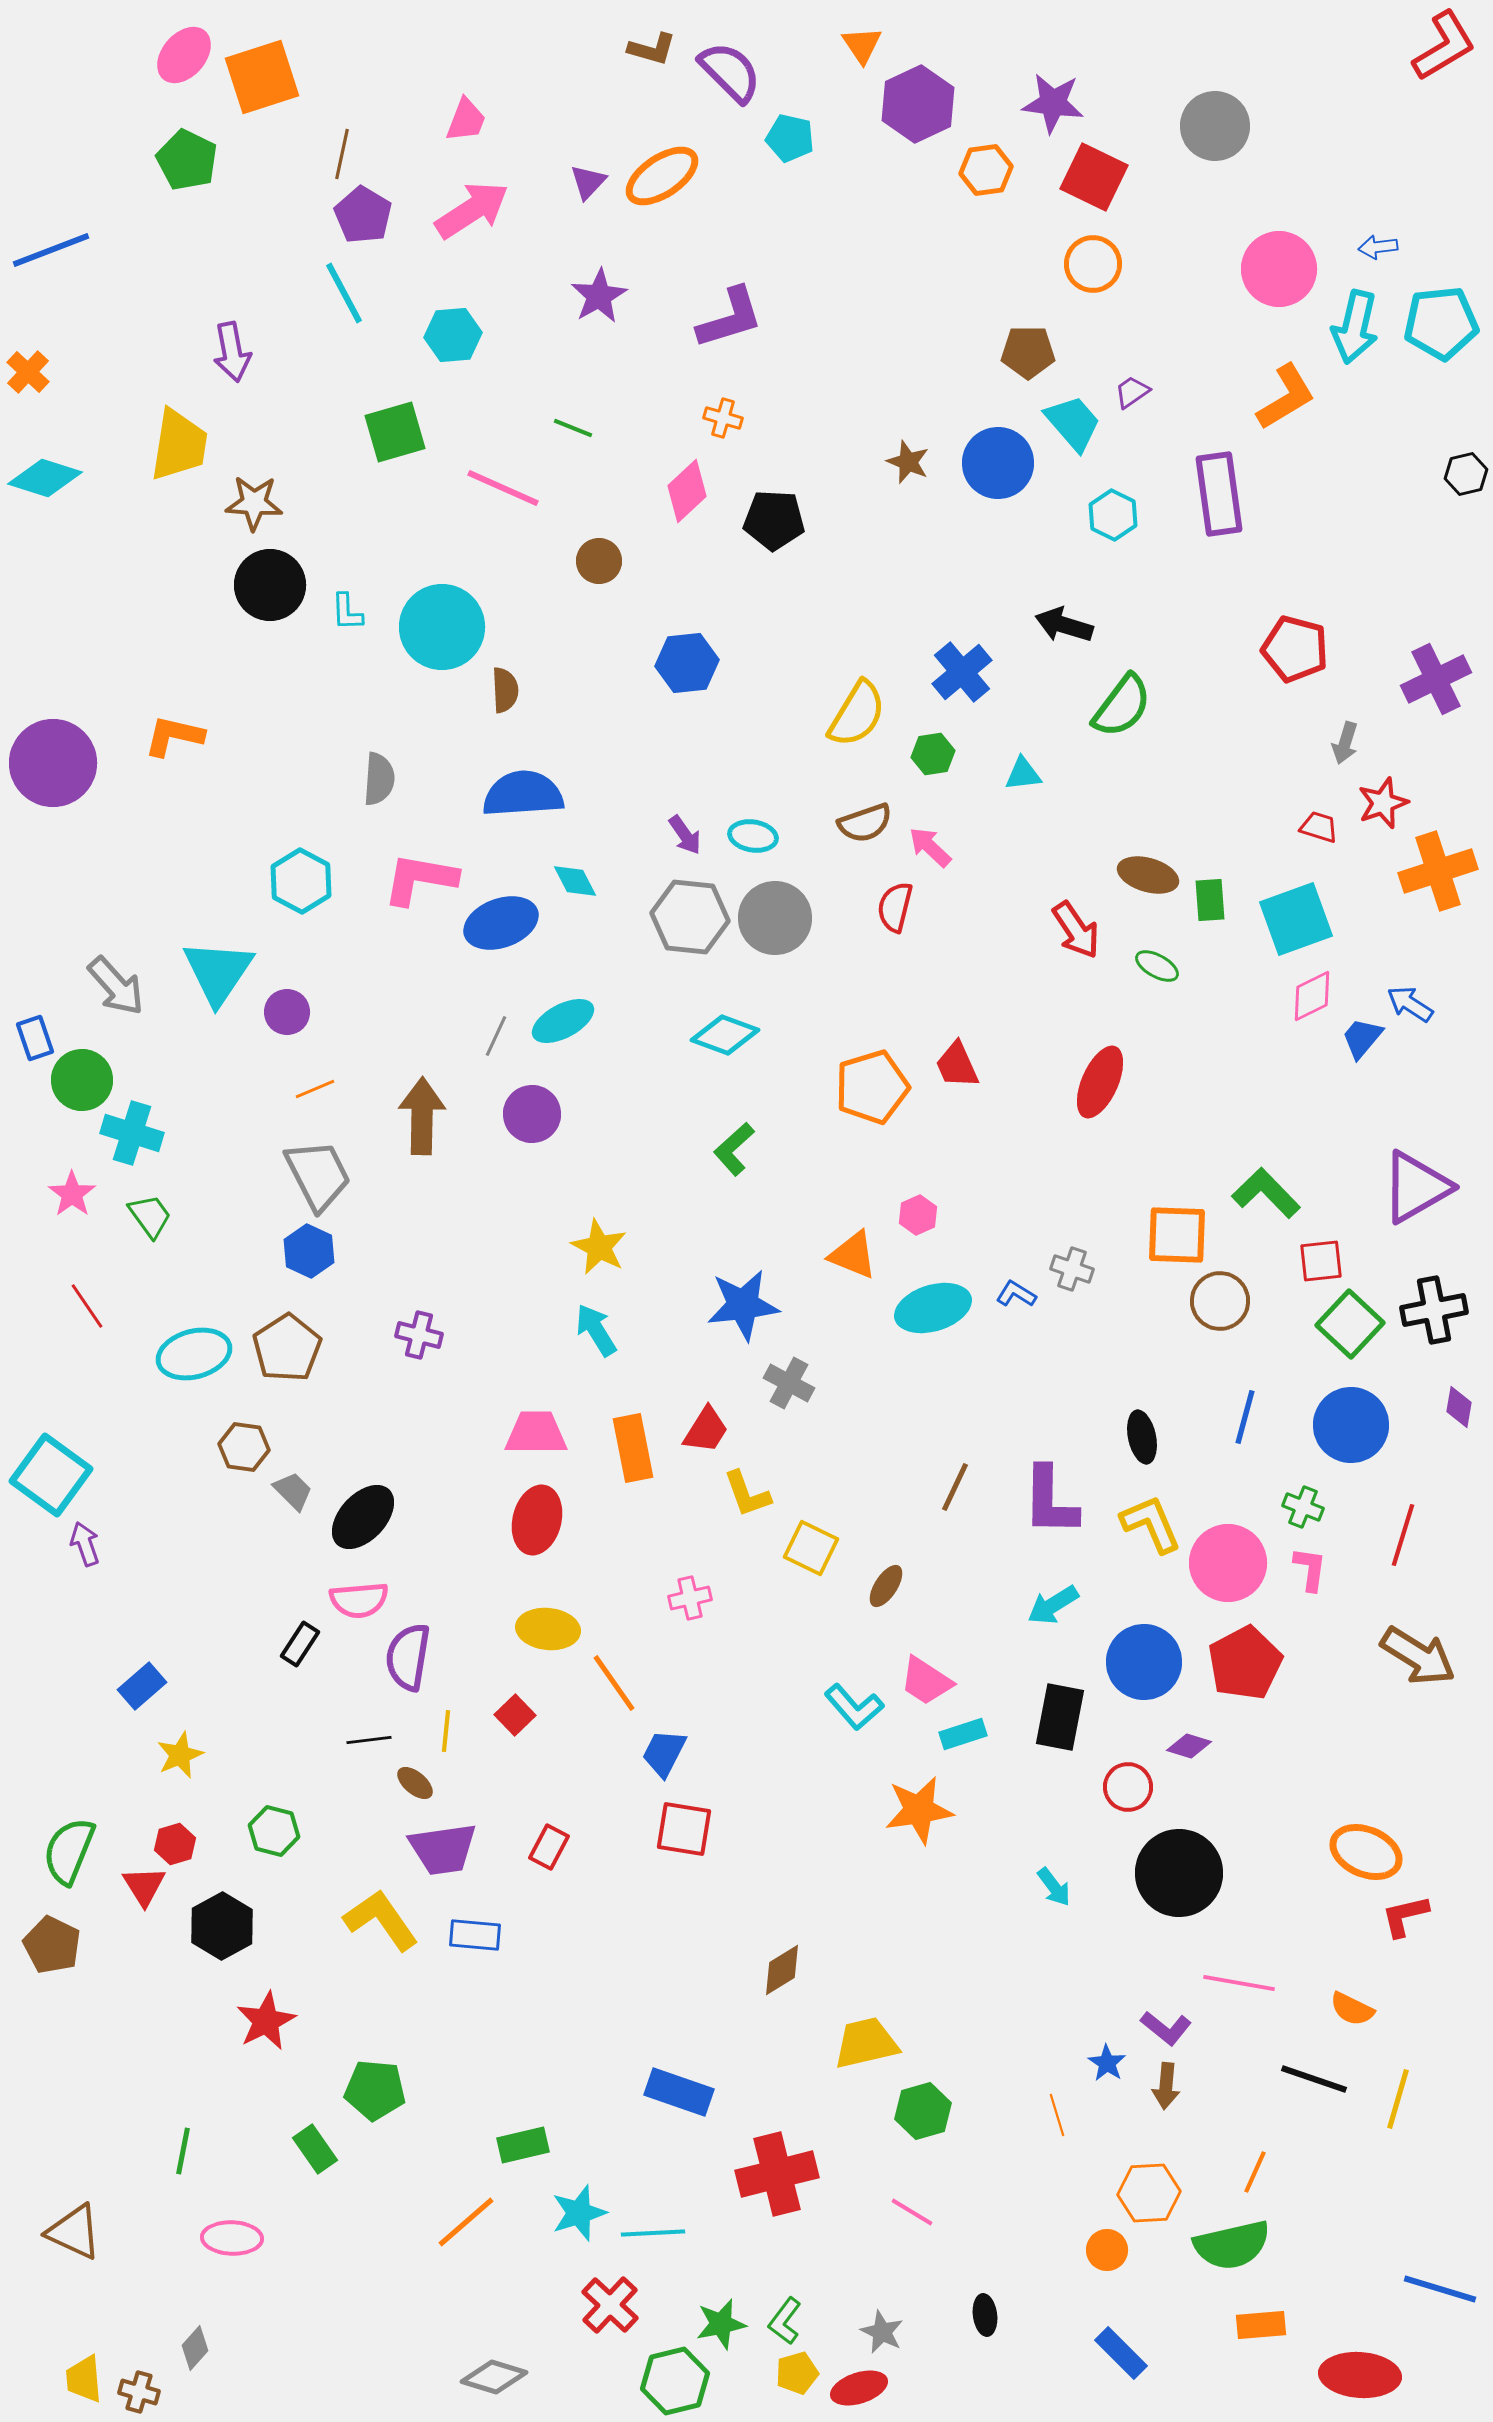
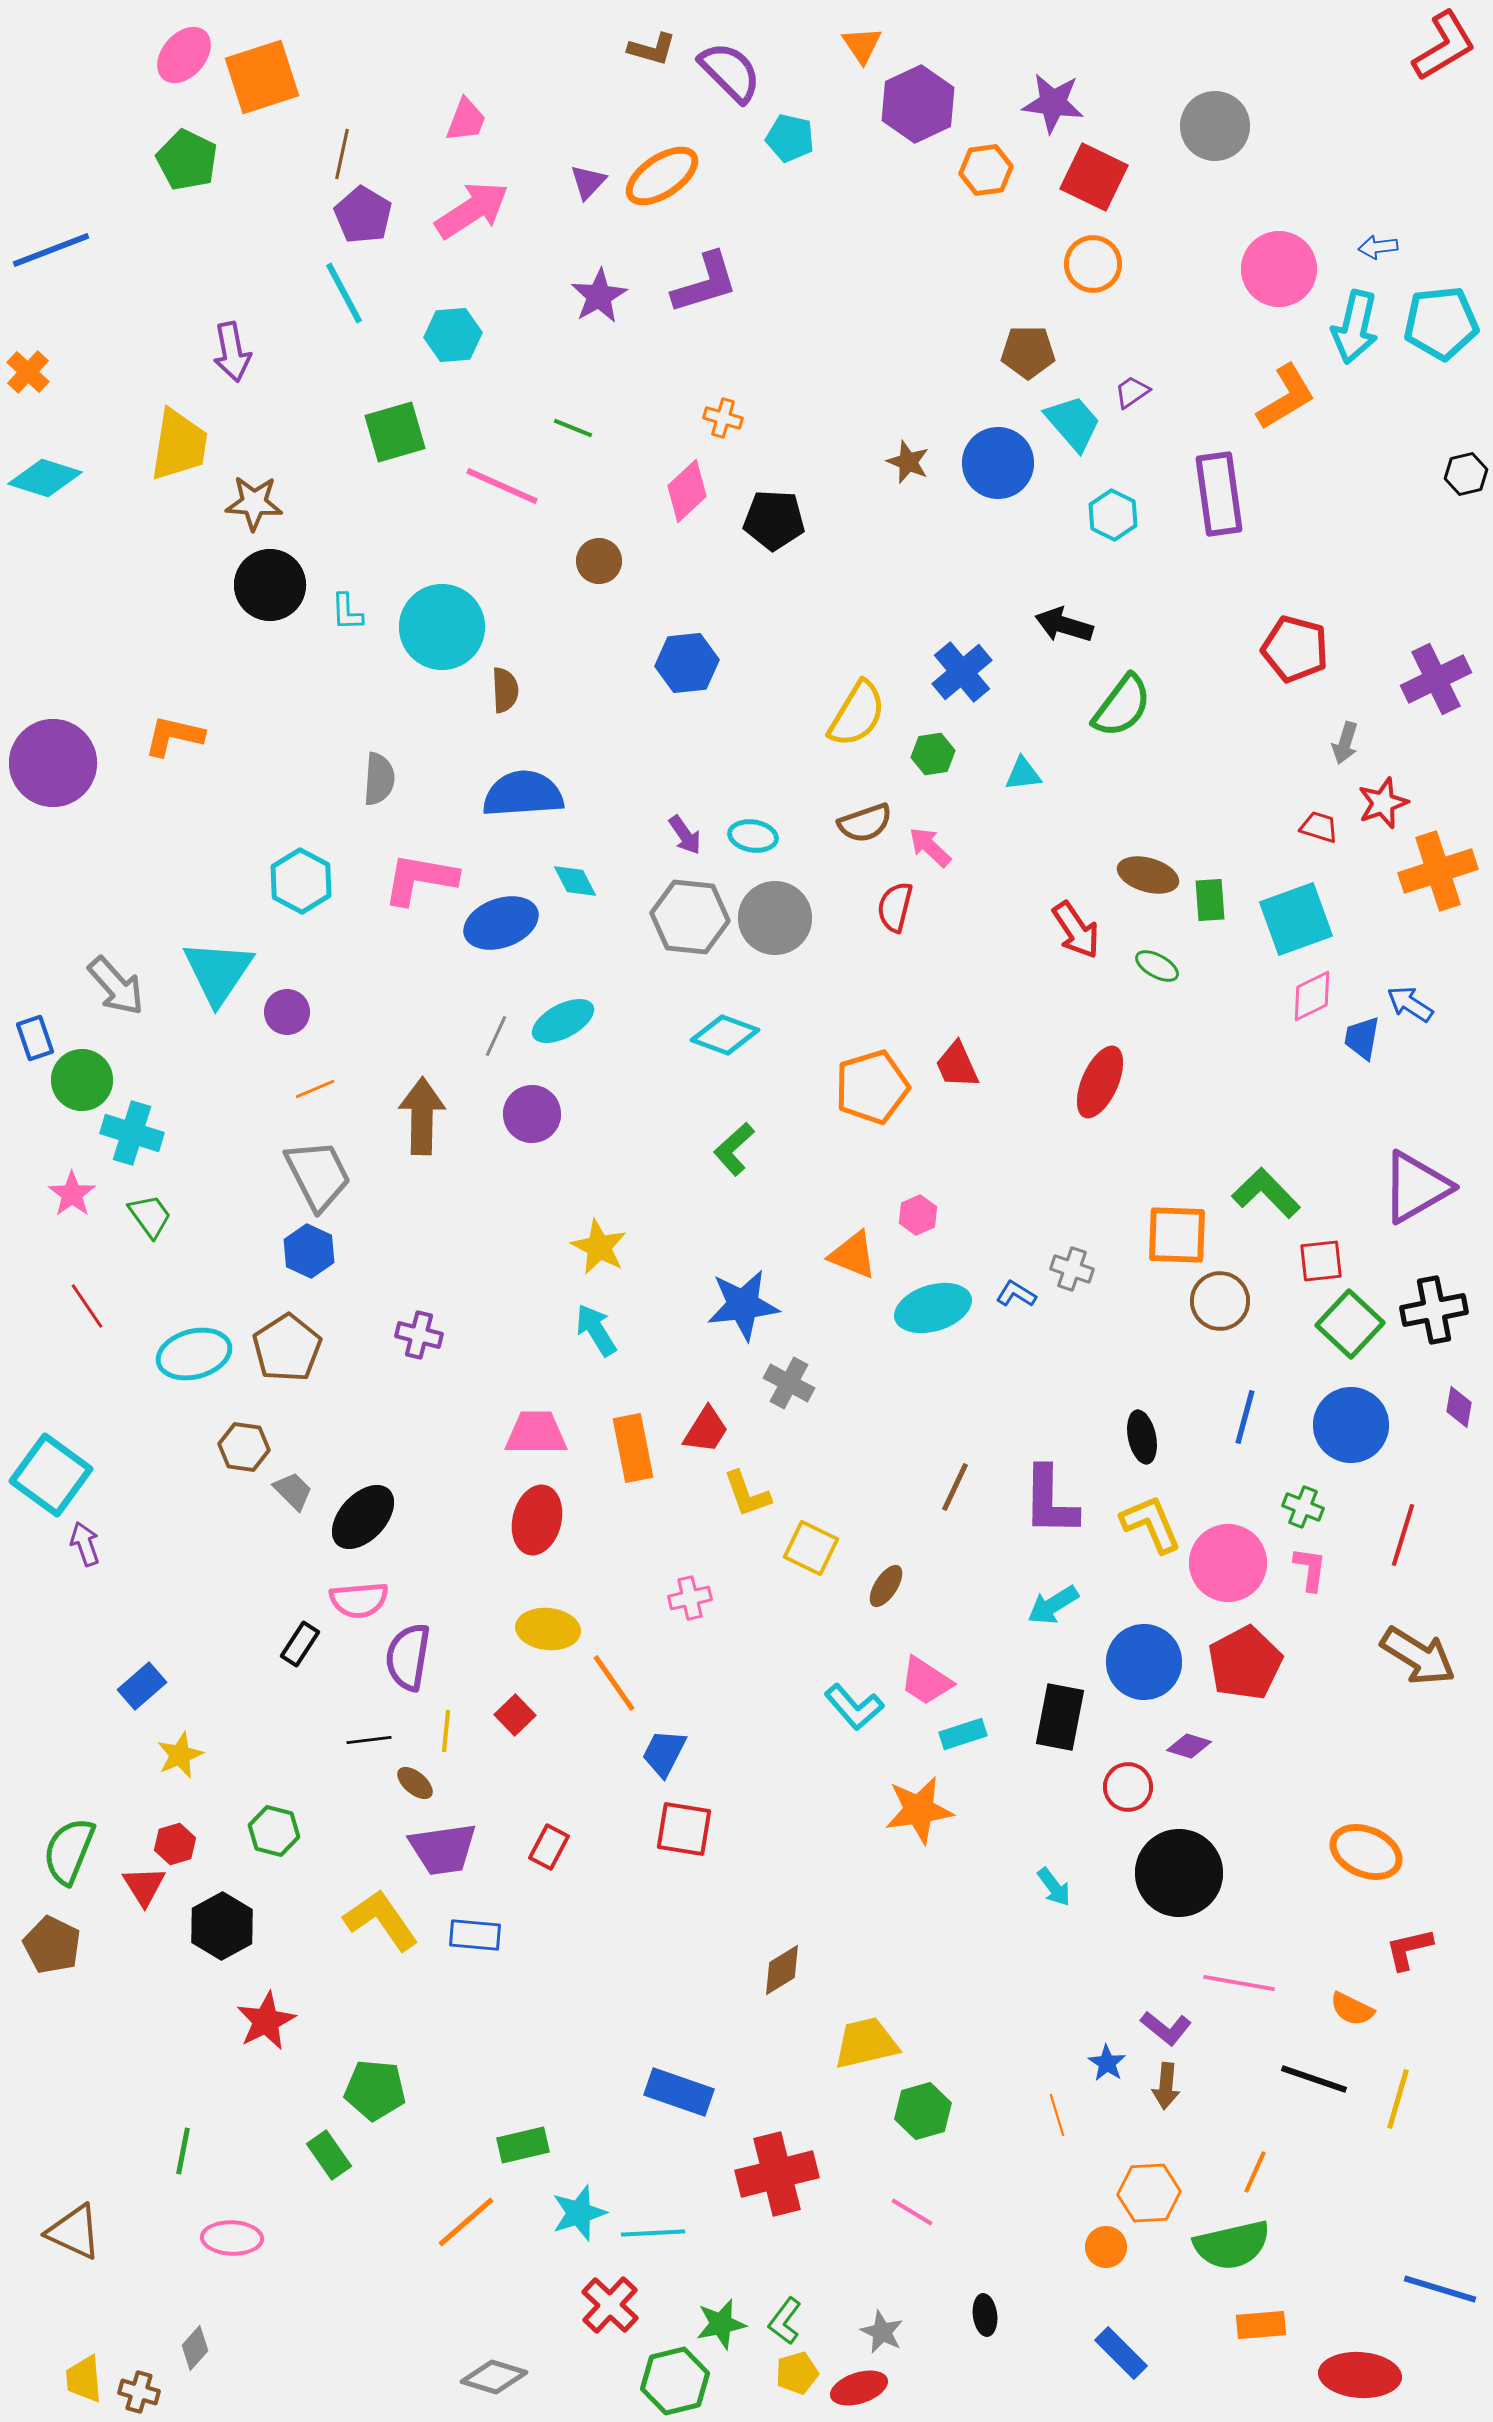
purple L-shape at (730, 318): moved 25 px left, 35 px up
pink line at (503, 488): moved 1 px left, 2 px up
blue trapezoid at (1362, 1038): rotated 30 degrees counterclockwise
red L-shape at (1405, 1916): moved 4 px right, 33 px down
green rectangle at (315, 2149): moved 14 px right, 6 px down
orange circle at (1107, 2250): moved 1 px left, 3 px up
